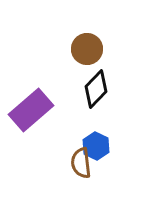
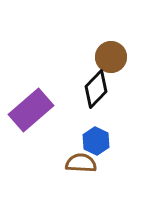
brown circle: moved 24 px right, 8 px down
blue hexagon: moved 5 px up
brown semicircle: rotated 100 degrees clockwise
